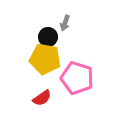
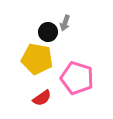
black circle: moved 5 px up
yellow pentagon: moved 8 px left
